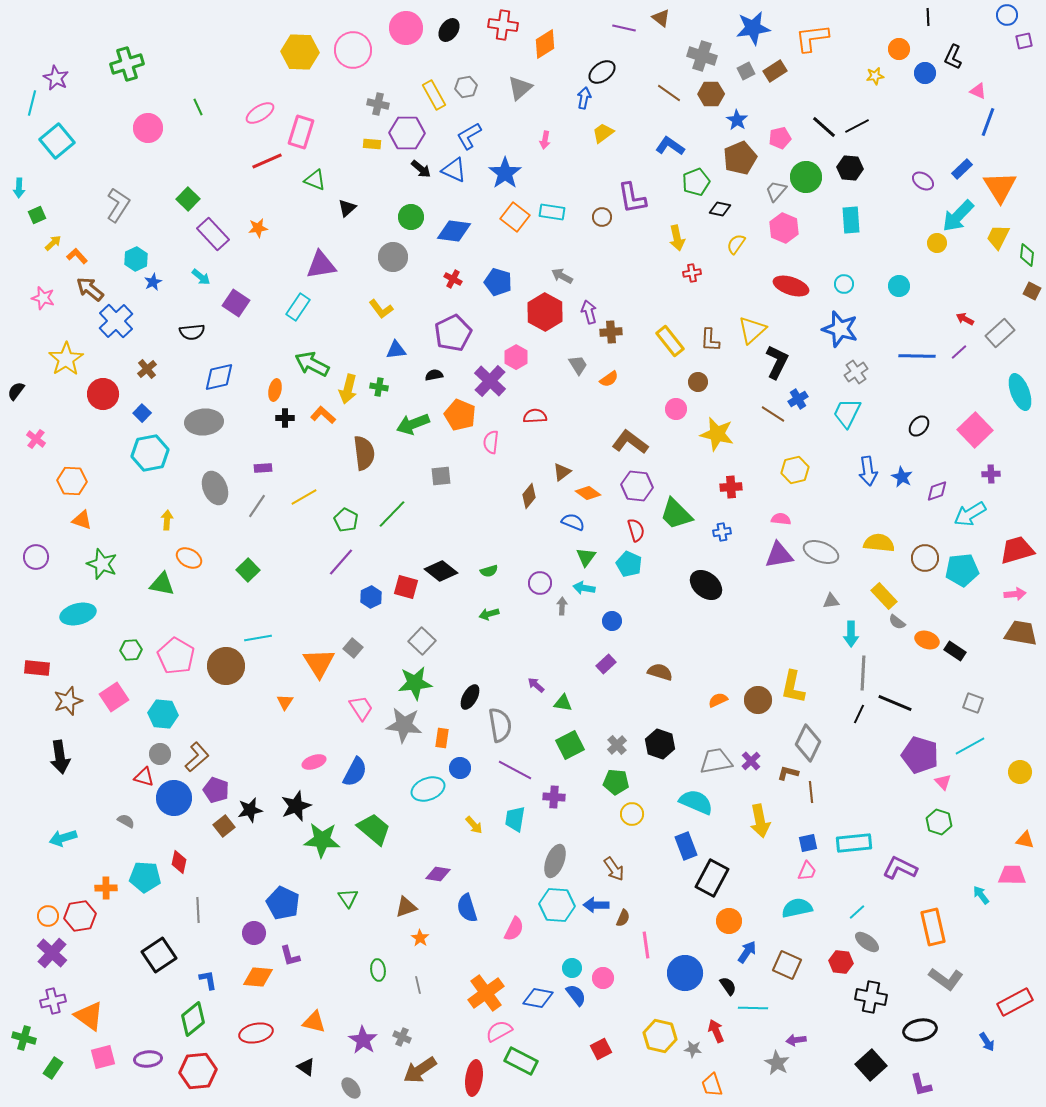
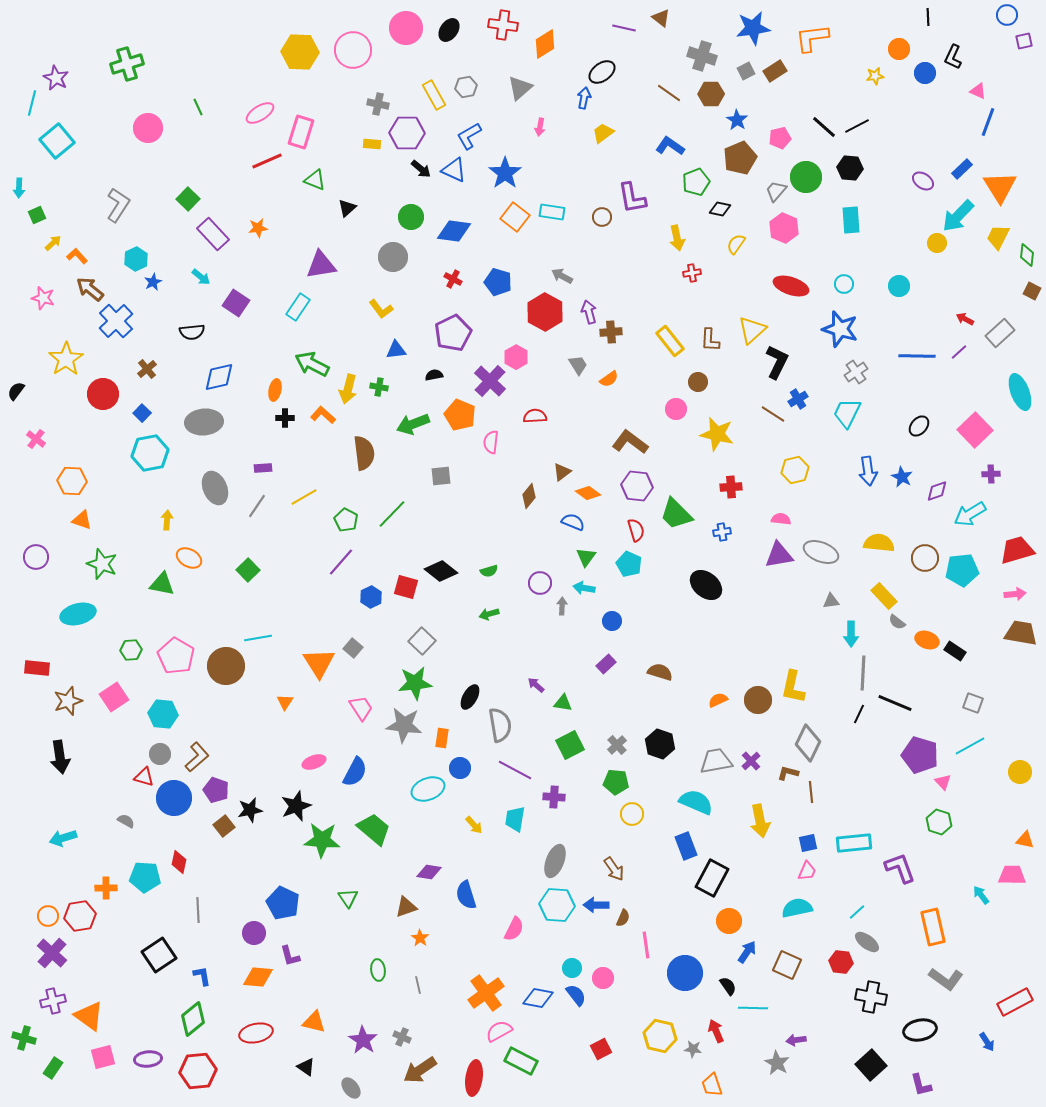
pink arrow at (545, 140): moved 5 px left, 13 px up
purple L-shape at (900, 868): rotated 44 degrees clockwise
purple diamond at (438, 874): moved 9 px left, 2 px up
blue semicircle at (467, 908): moved 1 px left, 13 px up
blue L-shape at (208, 980): moved 6 px left, 4 px up
